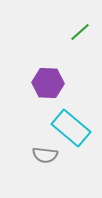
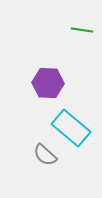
green line: moved 2 px right, 2 px up; rotated 50 degrees clockwise
gray semicircle: rotated 35 degrees clockwise
